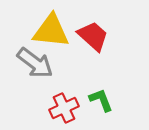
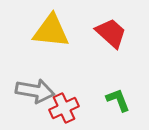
red trapezoid: moved 18 px right, 3 px up
gray arrow: moved 28 px down; rotated 27 degrees counterclockwise
green L-shape: moved 17 px right
